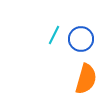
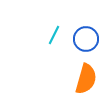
blue circle: moved 5 px right
